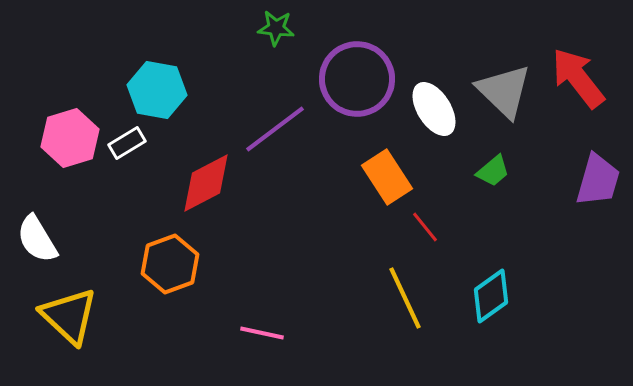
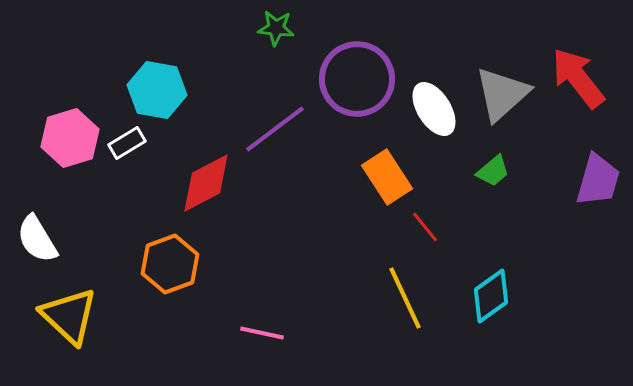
gray triangle: moved 2 px left, 3 px down; rotated 34 degrees clockwise
